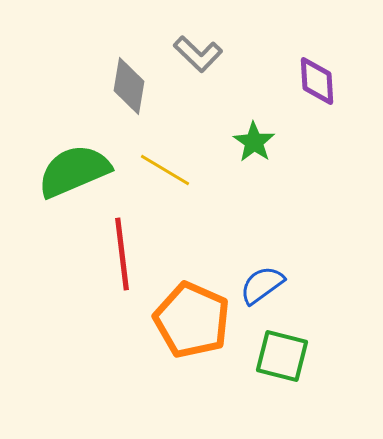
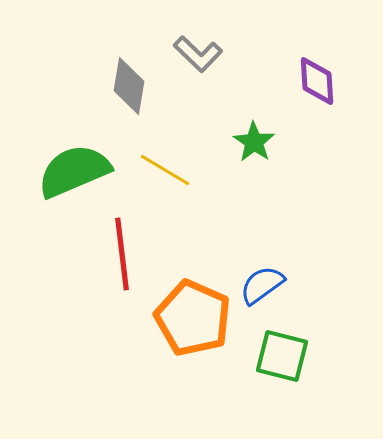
orange pentagon: moved 1 px right, 2 px up
